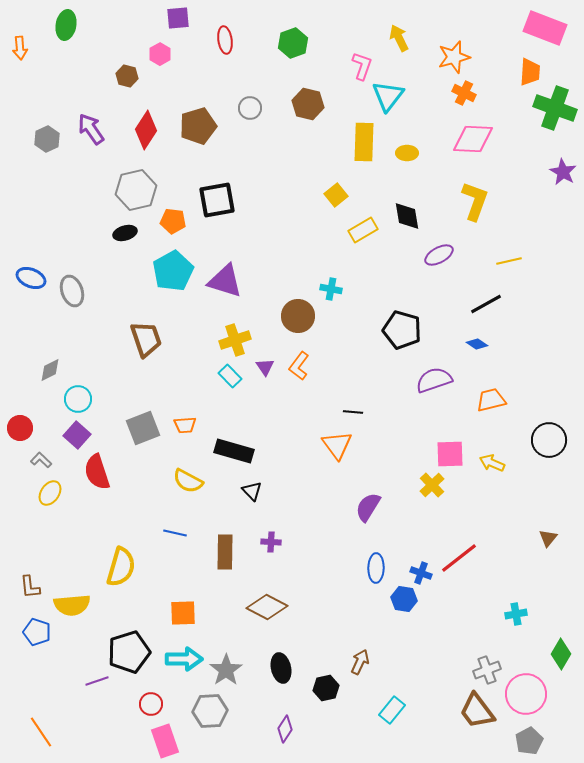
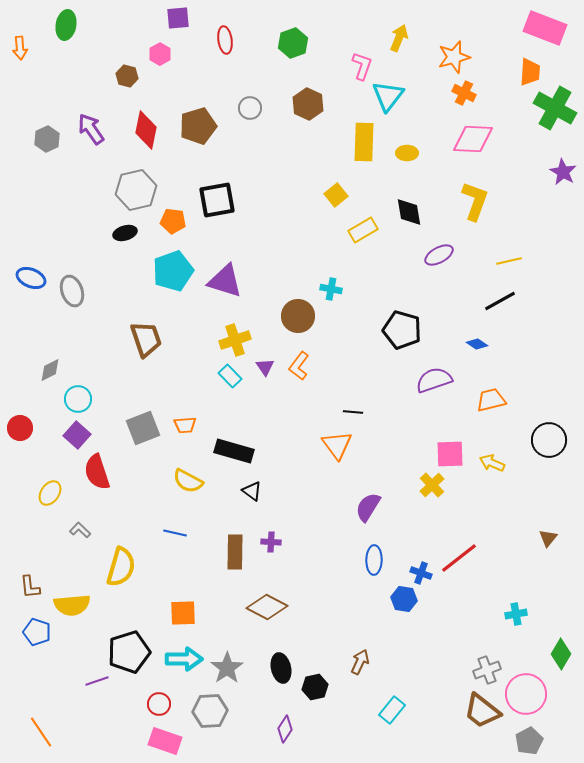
yellow arrow at (399, 38): rotated 48 degrees clockwise
brown hexagon at (308, 104): rotated 12 degrees clockwise
green cross at (555, 108): rotated 9 degrees clockwise
red diamond at (146, 130): rotated 21 degrees counterclockwise
black diamond at (407, 216): moved 2 px right, 4 px up
cyan pentagon at (173, 271): rotated 9 degrees clockwise
black line at (486, 304): moved 14 px right, 3 px up
gray L-shape at (41, 460): moved 39 px right, 70 px down
black triangle at (252, 491): rotated 10 degrees counterclockwise
brown rectangle at (225, 552): moved 10 px right
blue ellipse at (376, 568): moved 2 px left, 8 px up
gray star at (226, 670): moved 1 px right, 2 px up
black hexagon at (326, 688): moved 11 px left, 1 px up
red circle at (151, 704): moved 8 px right
brown trapezoid at (477, 711): moved 5 px right; rotated 15 degrees counterclockwise
pink rectangle at (165, 741): rotated 52 degrees counterclockwise
